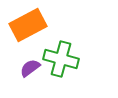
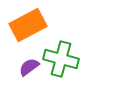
purple semicircle: moved 1 px left, 1 px up
